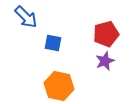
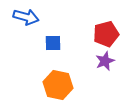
blue arrow: rotated 30 degrees counterclockwise
blue square: rotated 12 degrees counterclockwise
orange hexagon: moved 1 px left, 1 px up
